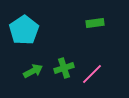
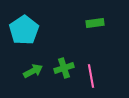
pink line: moved 1 px left, 2 px down; rotated 55 degrees counterclockwise
